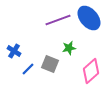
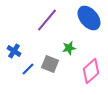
purple line: moved 11 px left; rotated 30 degrees counterclockwise
